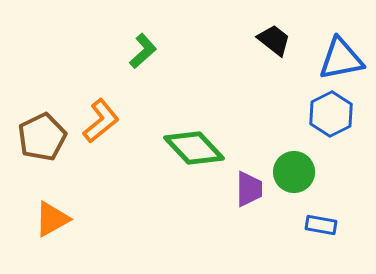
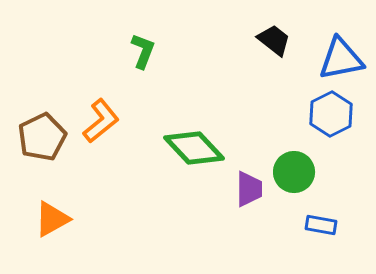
green L-shape: rotated 27 degrees counterclockwise
